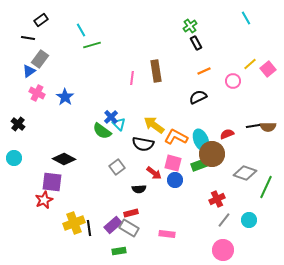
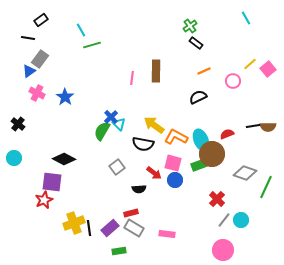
black rectangle at (196, 43): rotated 24 degrees counterclockwise
brown rectangle at (156, 71): rotated 10 degrees clockwise
green semicircle at (102, 131): rotated 84 degrees clockwise
red cross at (217, 199): rotated 21 degrees counterclockwise
cyan circle at (249, 220): moved 8 px left
purple rectangle at (113, 225): moved 3 px left, 3 px down
gray rectangle at (129, 228): moved 5 px right
